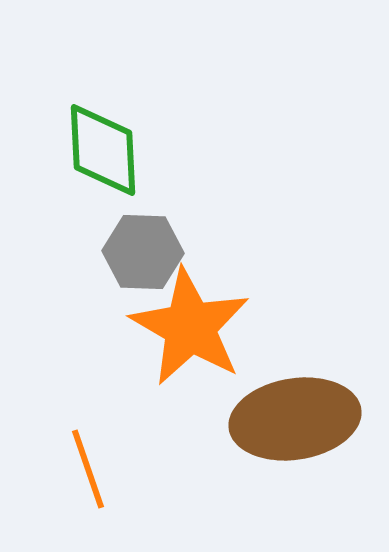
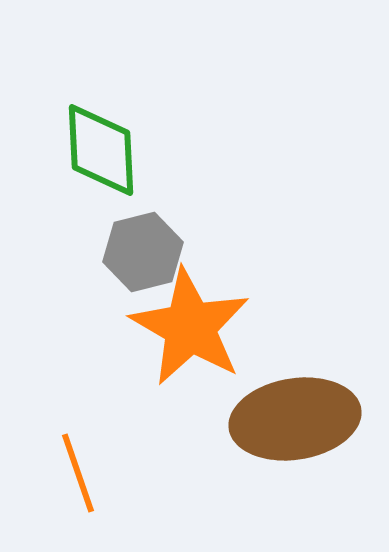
green diamond: moved 2 px left
gray hexagon: rotated 16 degrees counterclockwise
orange line: moved 10 px left, 4 px down
